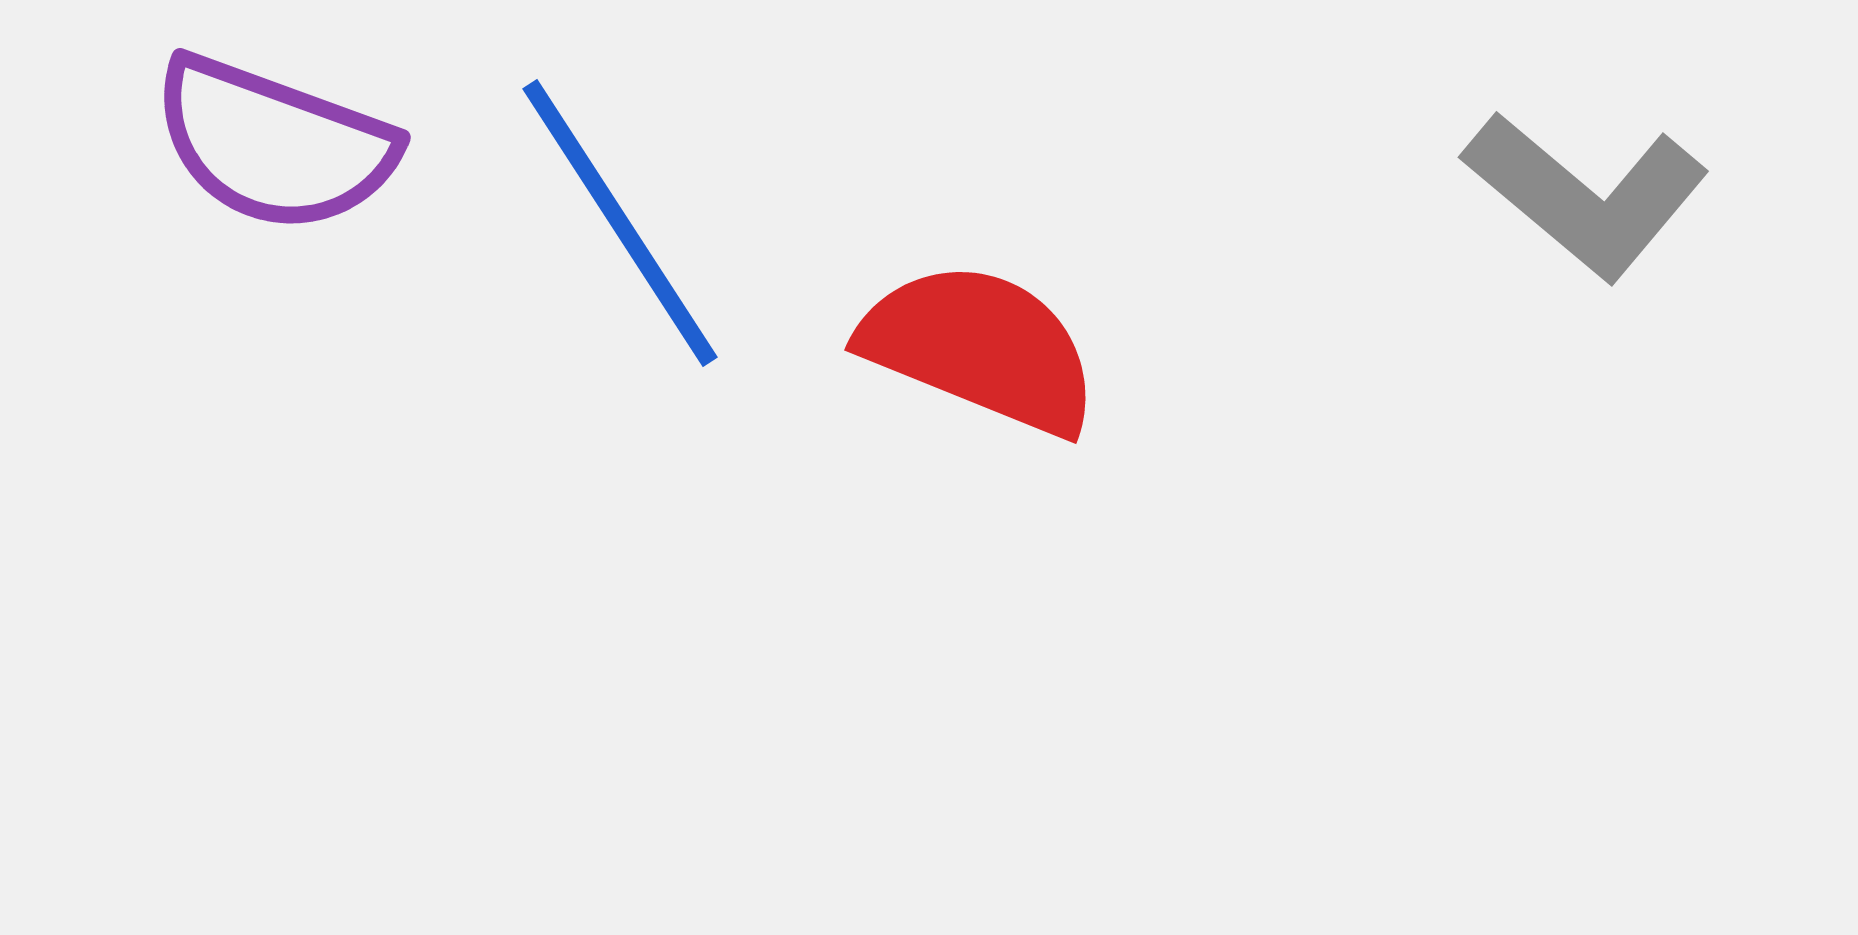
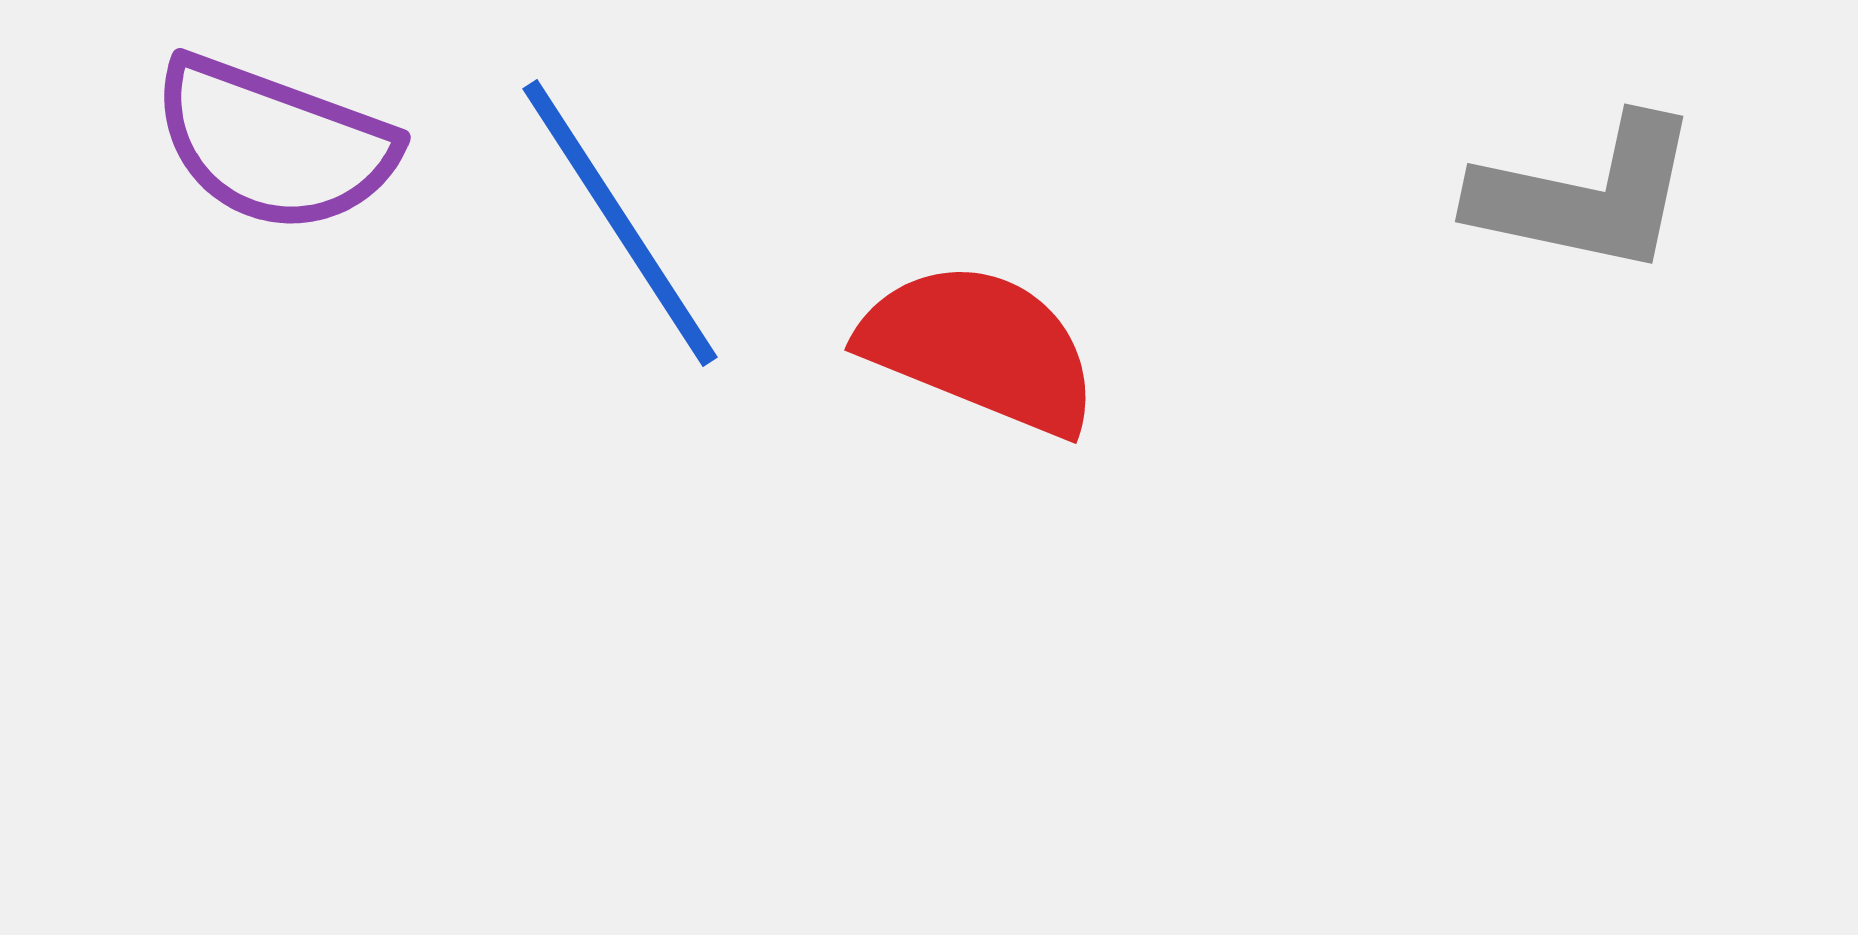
gray L-shape: rotated 28 degrees counterclockwise
